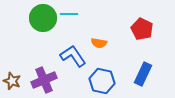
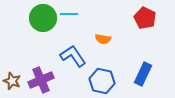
red pentagon: moved 3 px right, 11 px up
orange semicircle: moved 4 px right, 4 px up
purple cross: moved 3 px left
